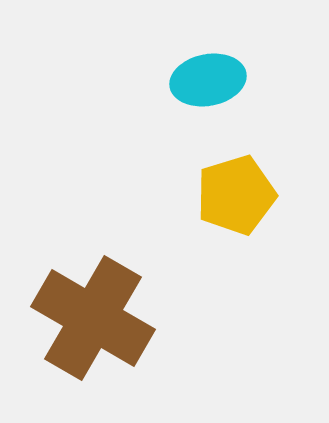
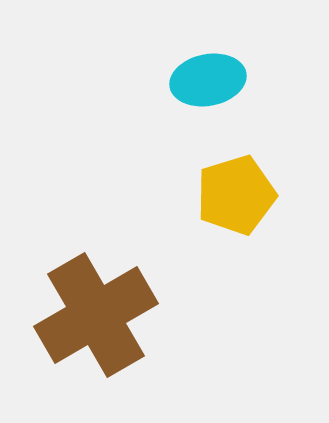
brown cross: moved 3 px right, 3 px up; rotated 30 degrees clockwise
